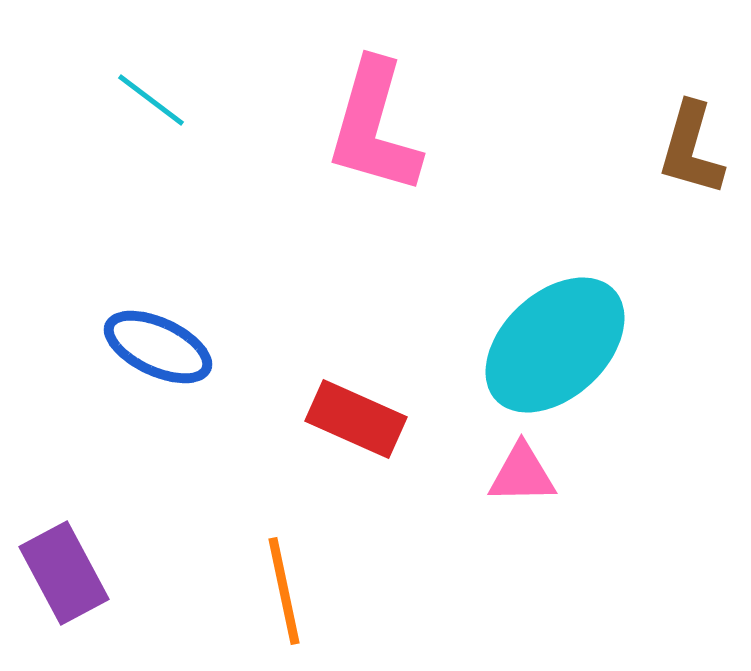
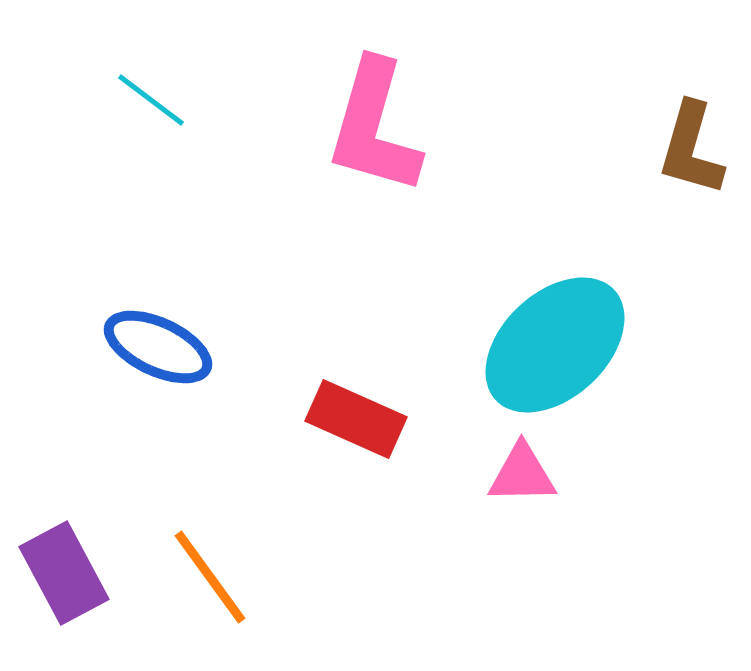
orange line: moved 74 px left, 14 px up; rotated 24 degrees counterclockwise
